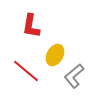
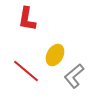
red L-shape: moved 4 px left, 7 px up
